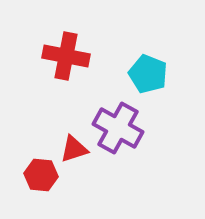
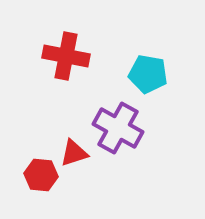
cyan pentagon: rotated 12 degrees counterclockwise
red triangle: moved 4 px down
